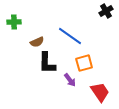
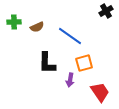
brown semicircle: moved 15 px up
purple arrow: rotated 48 degrees clockwise
